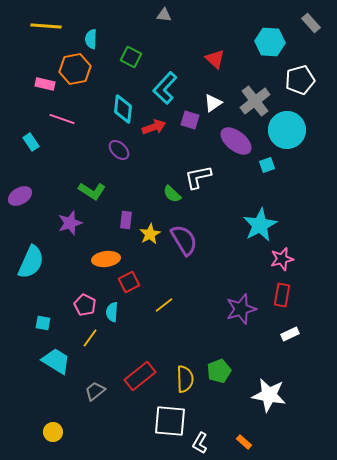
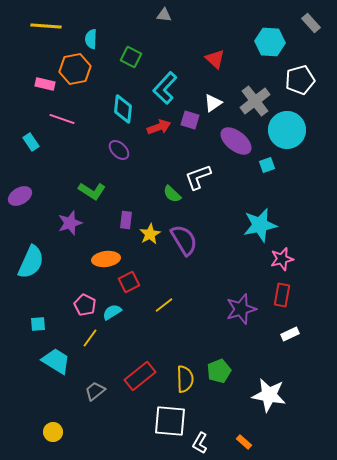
red arrow at (154, 127): moved 5 px right
white L-shape at (198, 177): rotated 8 degrees counterclockwise
cyan star at (260, 225): rotated 16 degrees clockwise
cyan semicircle at (112, 312): rotated 54 degrees clockwise
cyan square at (43, 323): moved 5 px left, 1 px down; rotated 14 degrees counterclockwise
